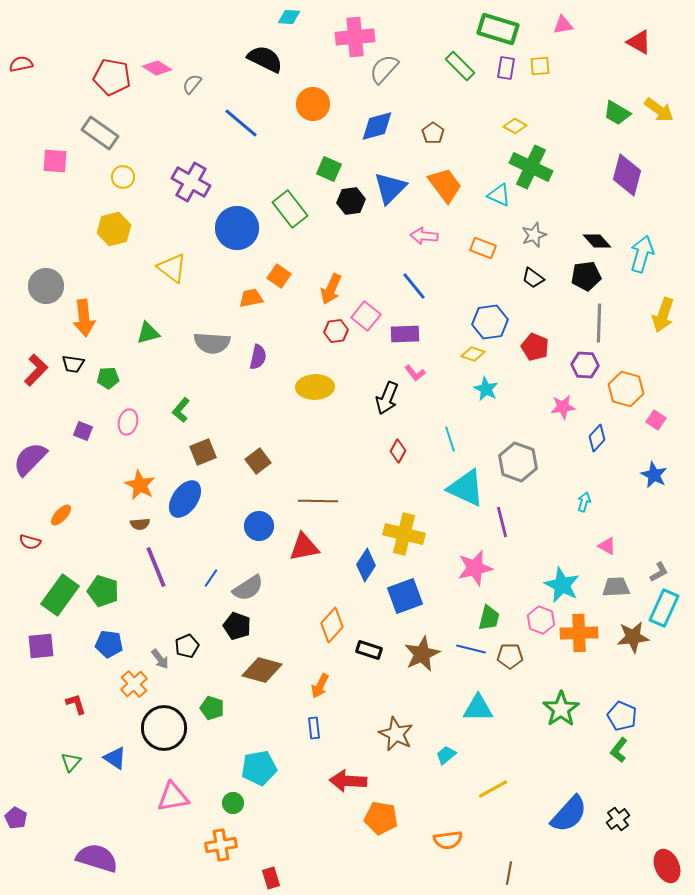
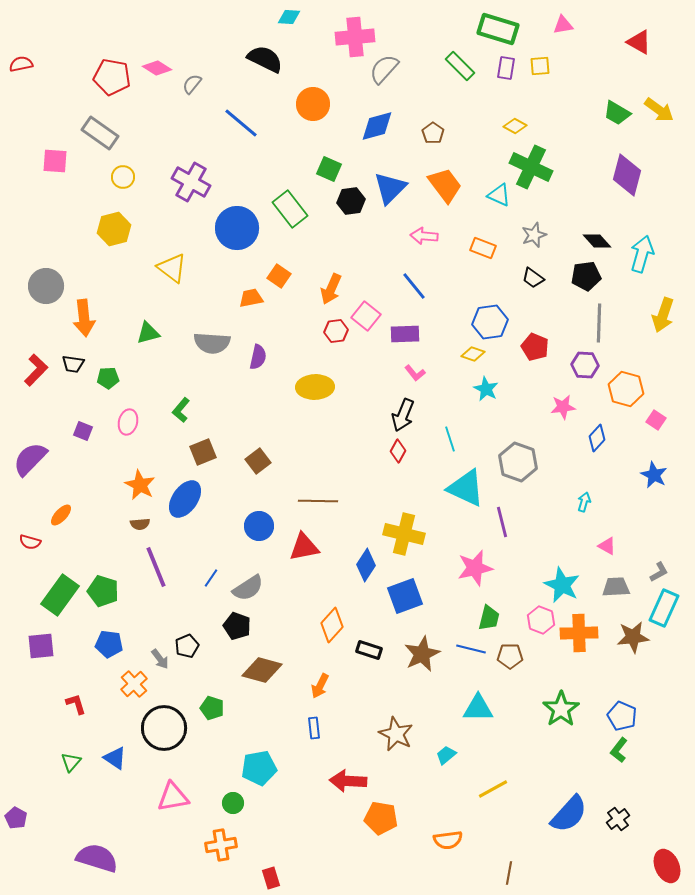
black arrow at (387, 398): moved 16 px right, 17 px down
